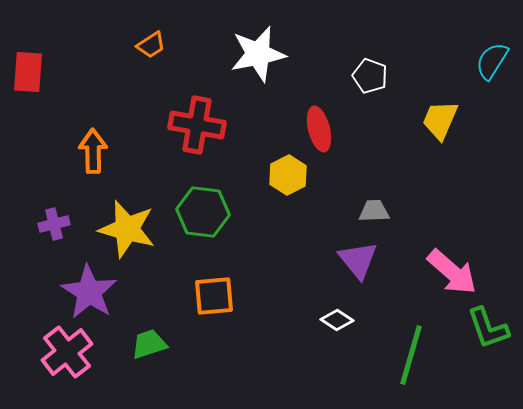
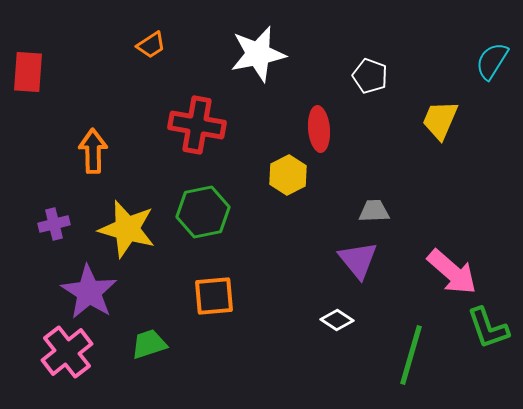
red ellipse: rotated 9 degrees clockwise
green hexagon: rotated 18 degrees counterclockwise
